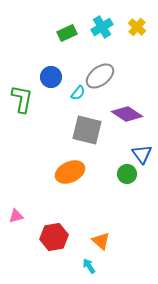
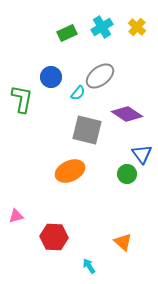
orange ellipse: moved 1 px up
red hexagon: rotated 12 degrees clockwise
orange triangle: moved 22 px right, 1 px down
